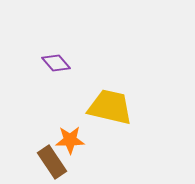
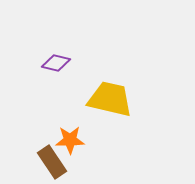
purple diamond: rotated 36 degrees counterclockwise
yellow trapezoid: moved 8 px up
